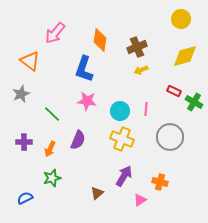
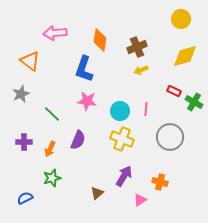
pink arrow: rotated 45 degrees clockwise
